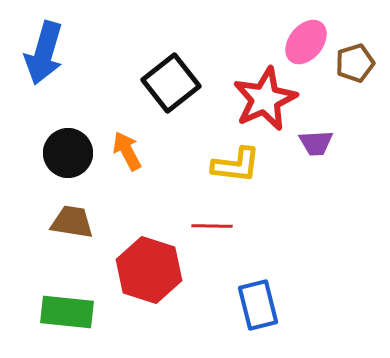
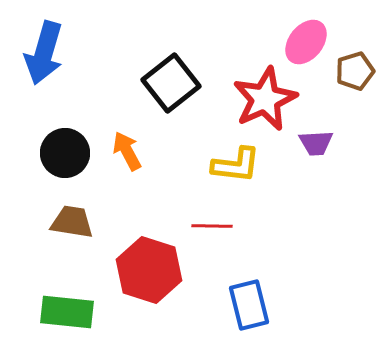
brown pentagon: moved 8 px down
black circle: moved 3 px left
blue rectangle: moved 9 px left
